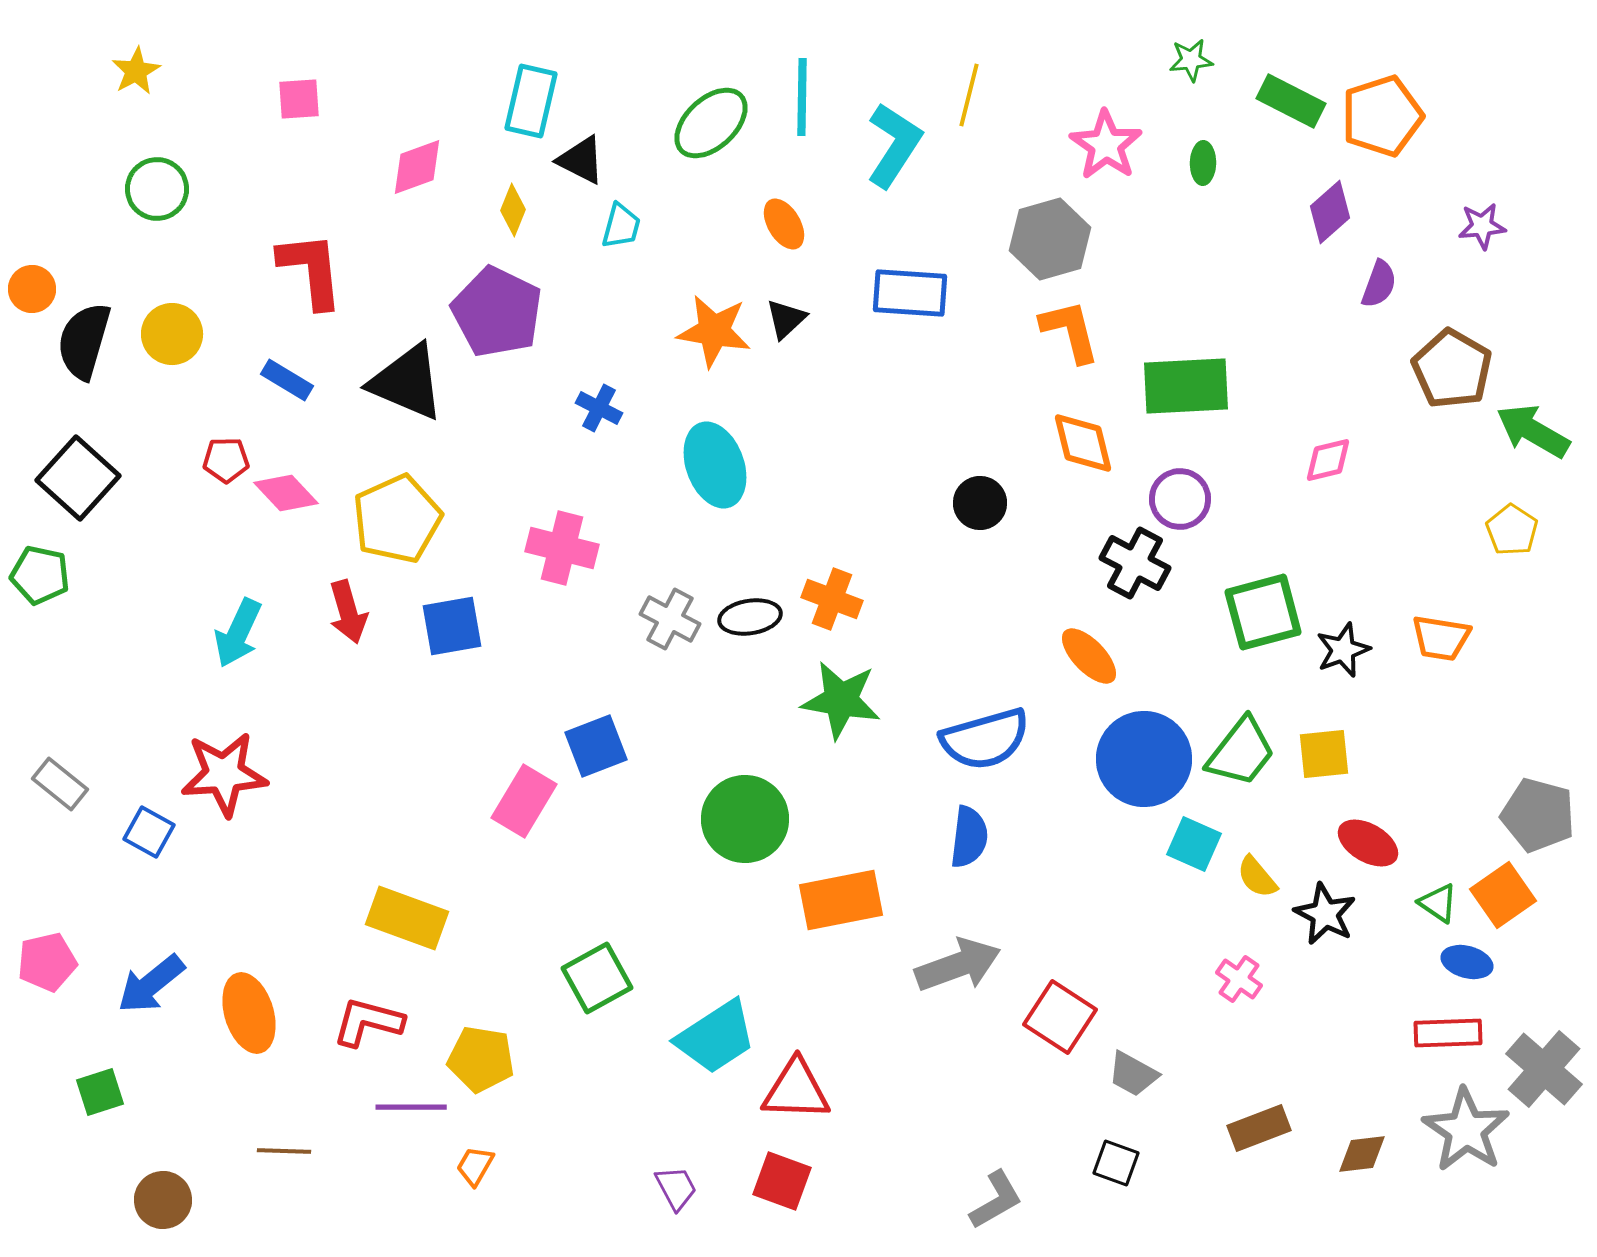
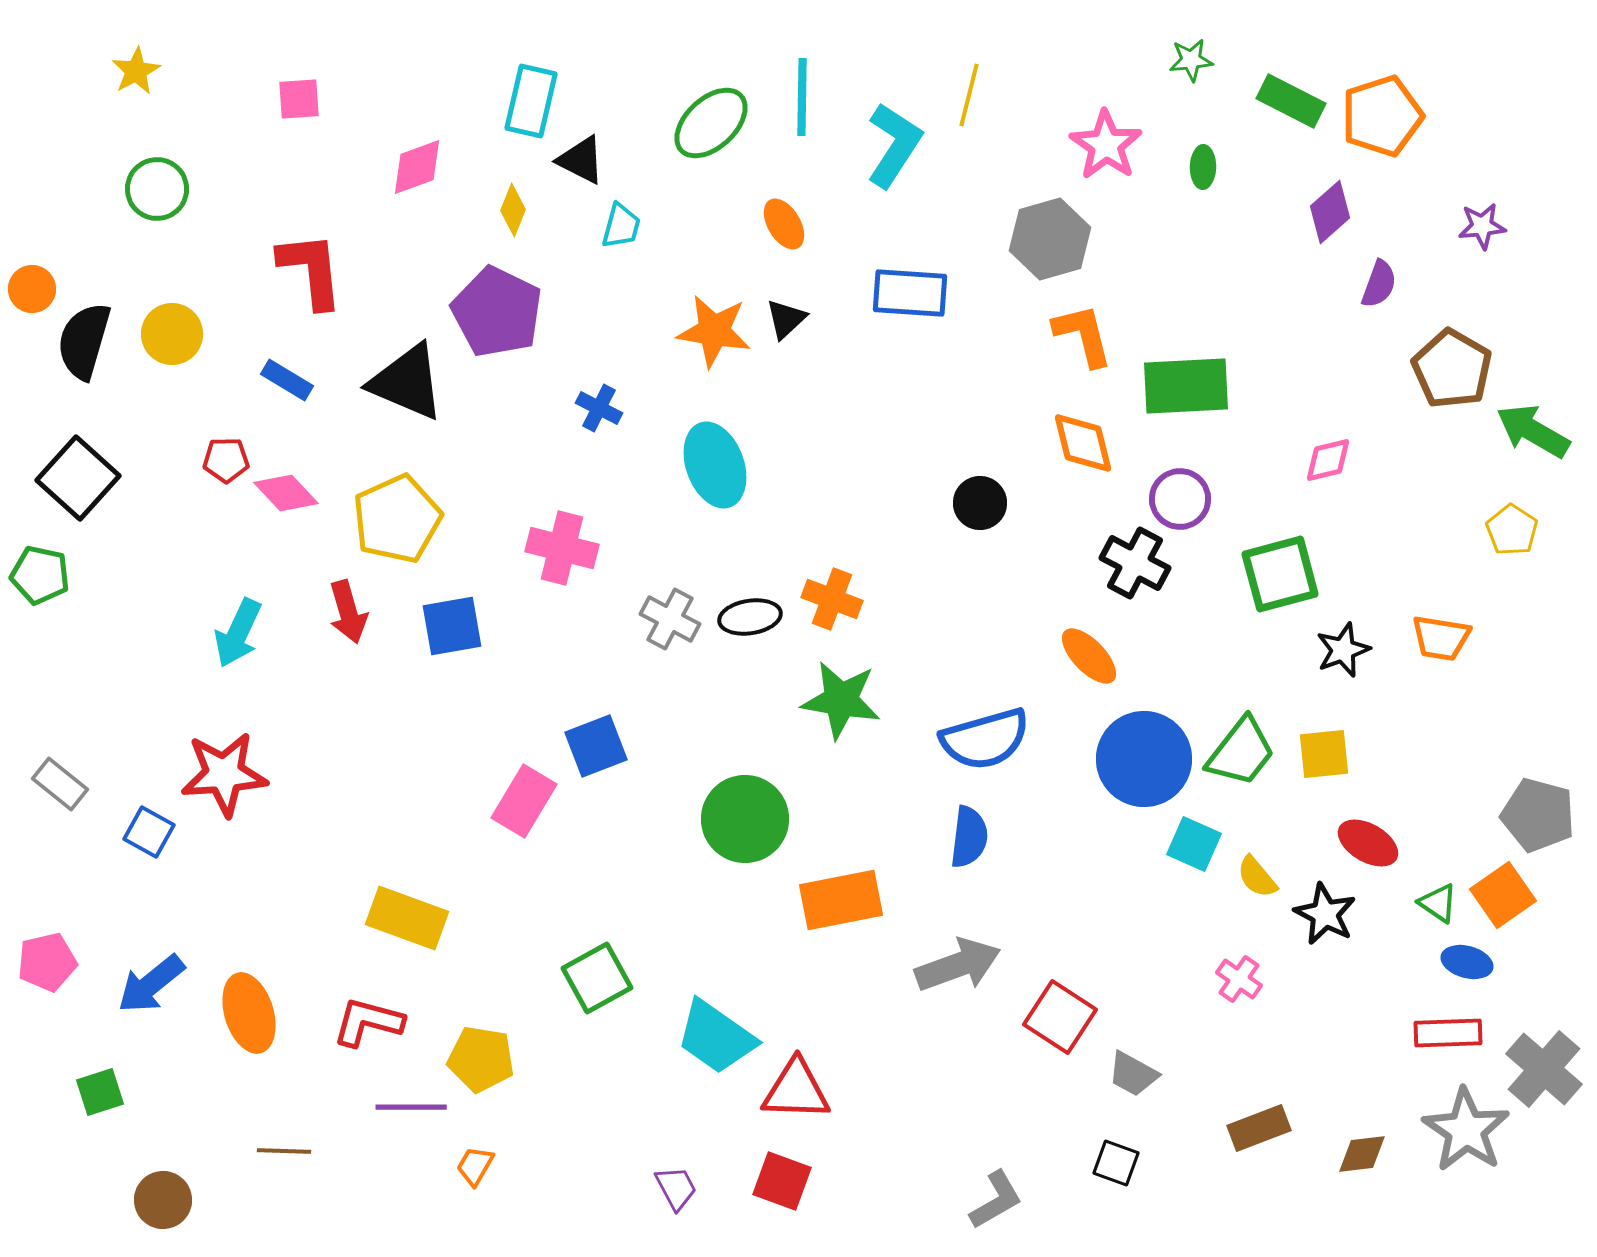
green ellipse at (1203, 163): moved 4 px down
orange L-shape at (1070, 331): moved 13 px right, 4 px down
green square at (1263, 612): moved 17 px right, 38 px up
cyan trapezoid at (716, 1037): rotated 68 degrees clockwise
